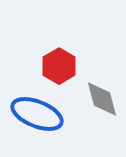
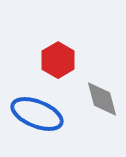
red hexagon: moved 1 px left, 6 px up
